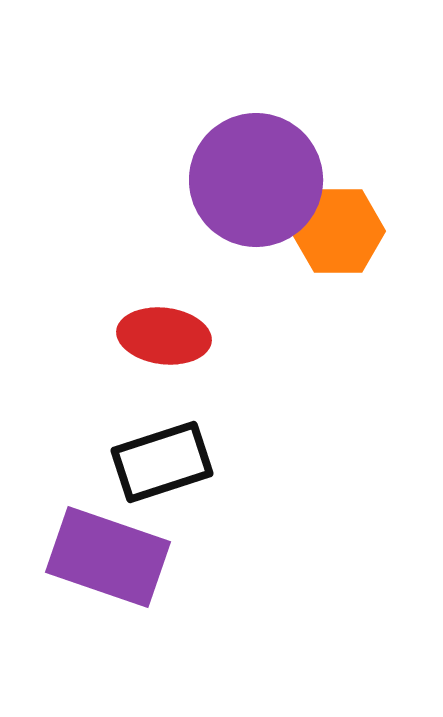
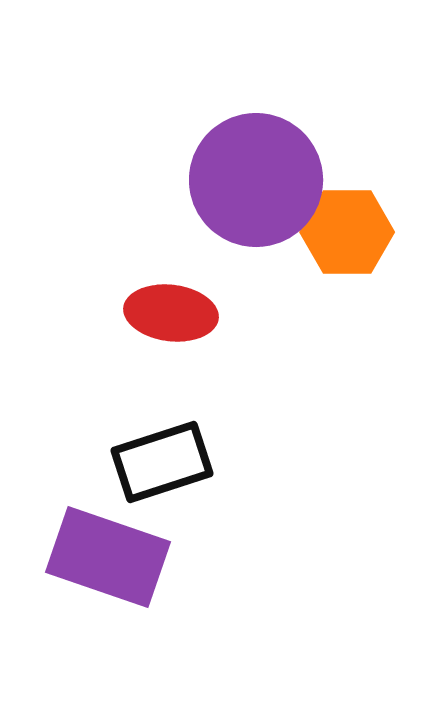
orange hexagon: moved 9 px right, 1 px down
red ellipse: moved 7 px right, 23 px up
